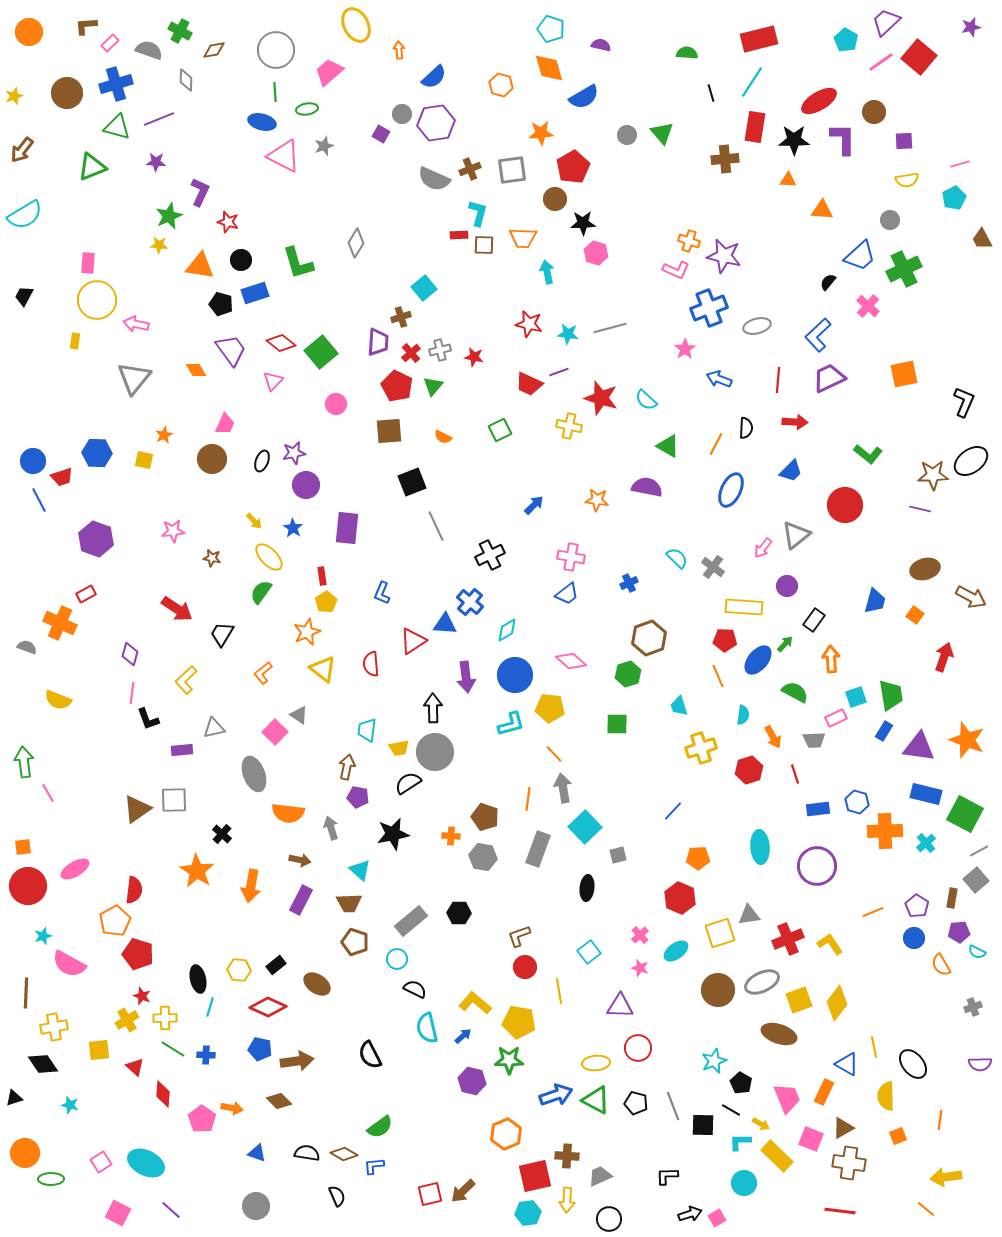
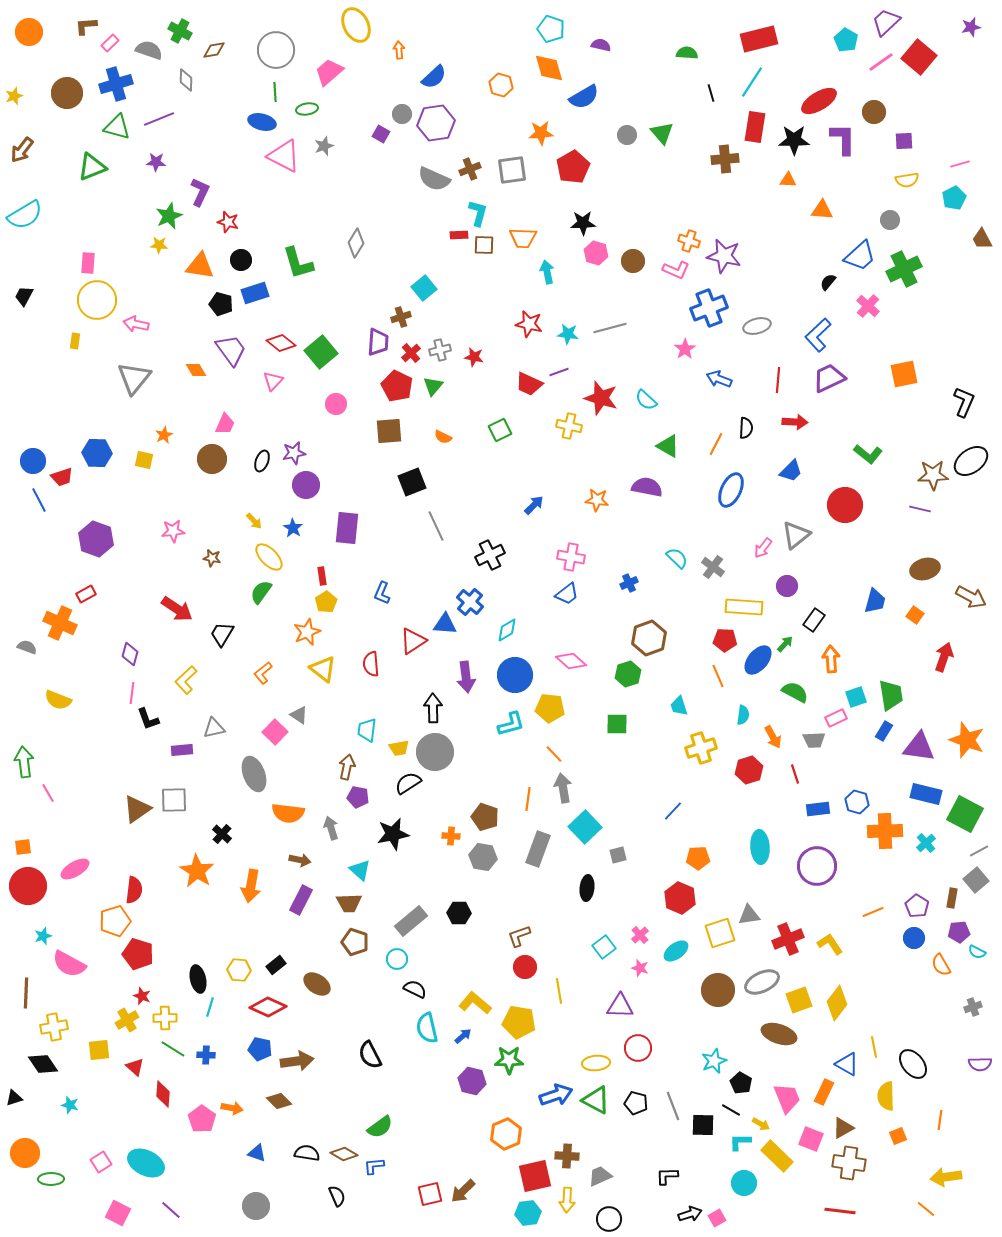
brown circle at (555, 199): moved 78 px right, 62 px down
orange pentagon at (115, 921): rotated 12 degrees clockwise
cyan square at (589, 952): moved 15 px right, 5 px up
